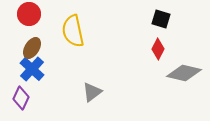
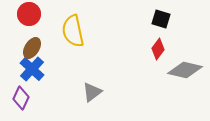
red diamond: rotated 10 degrees clockwise
gray diamond: moved 1 px right, 3 px up
